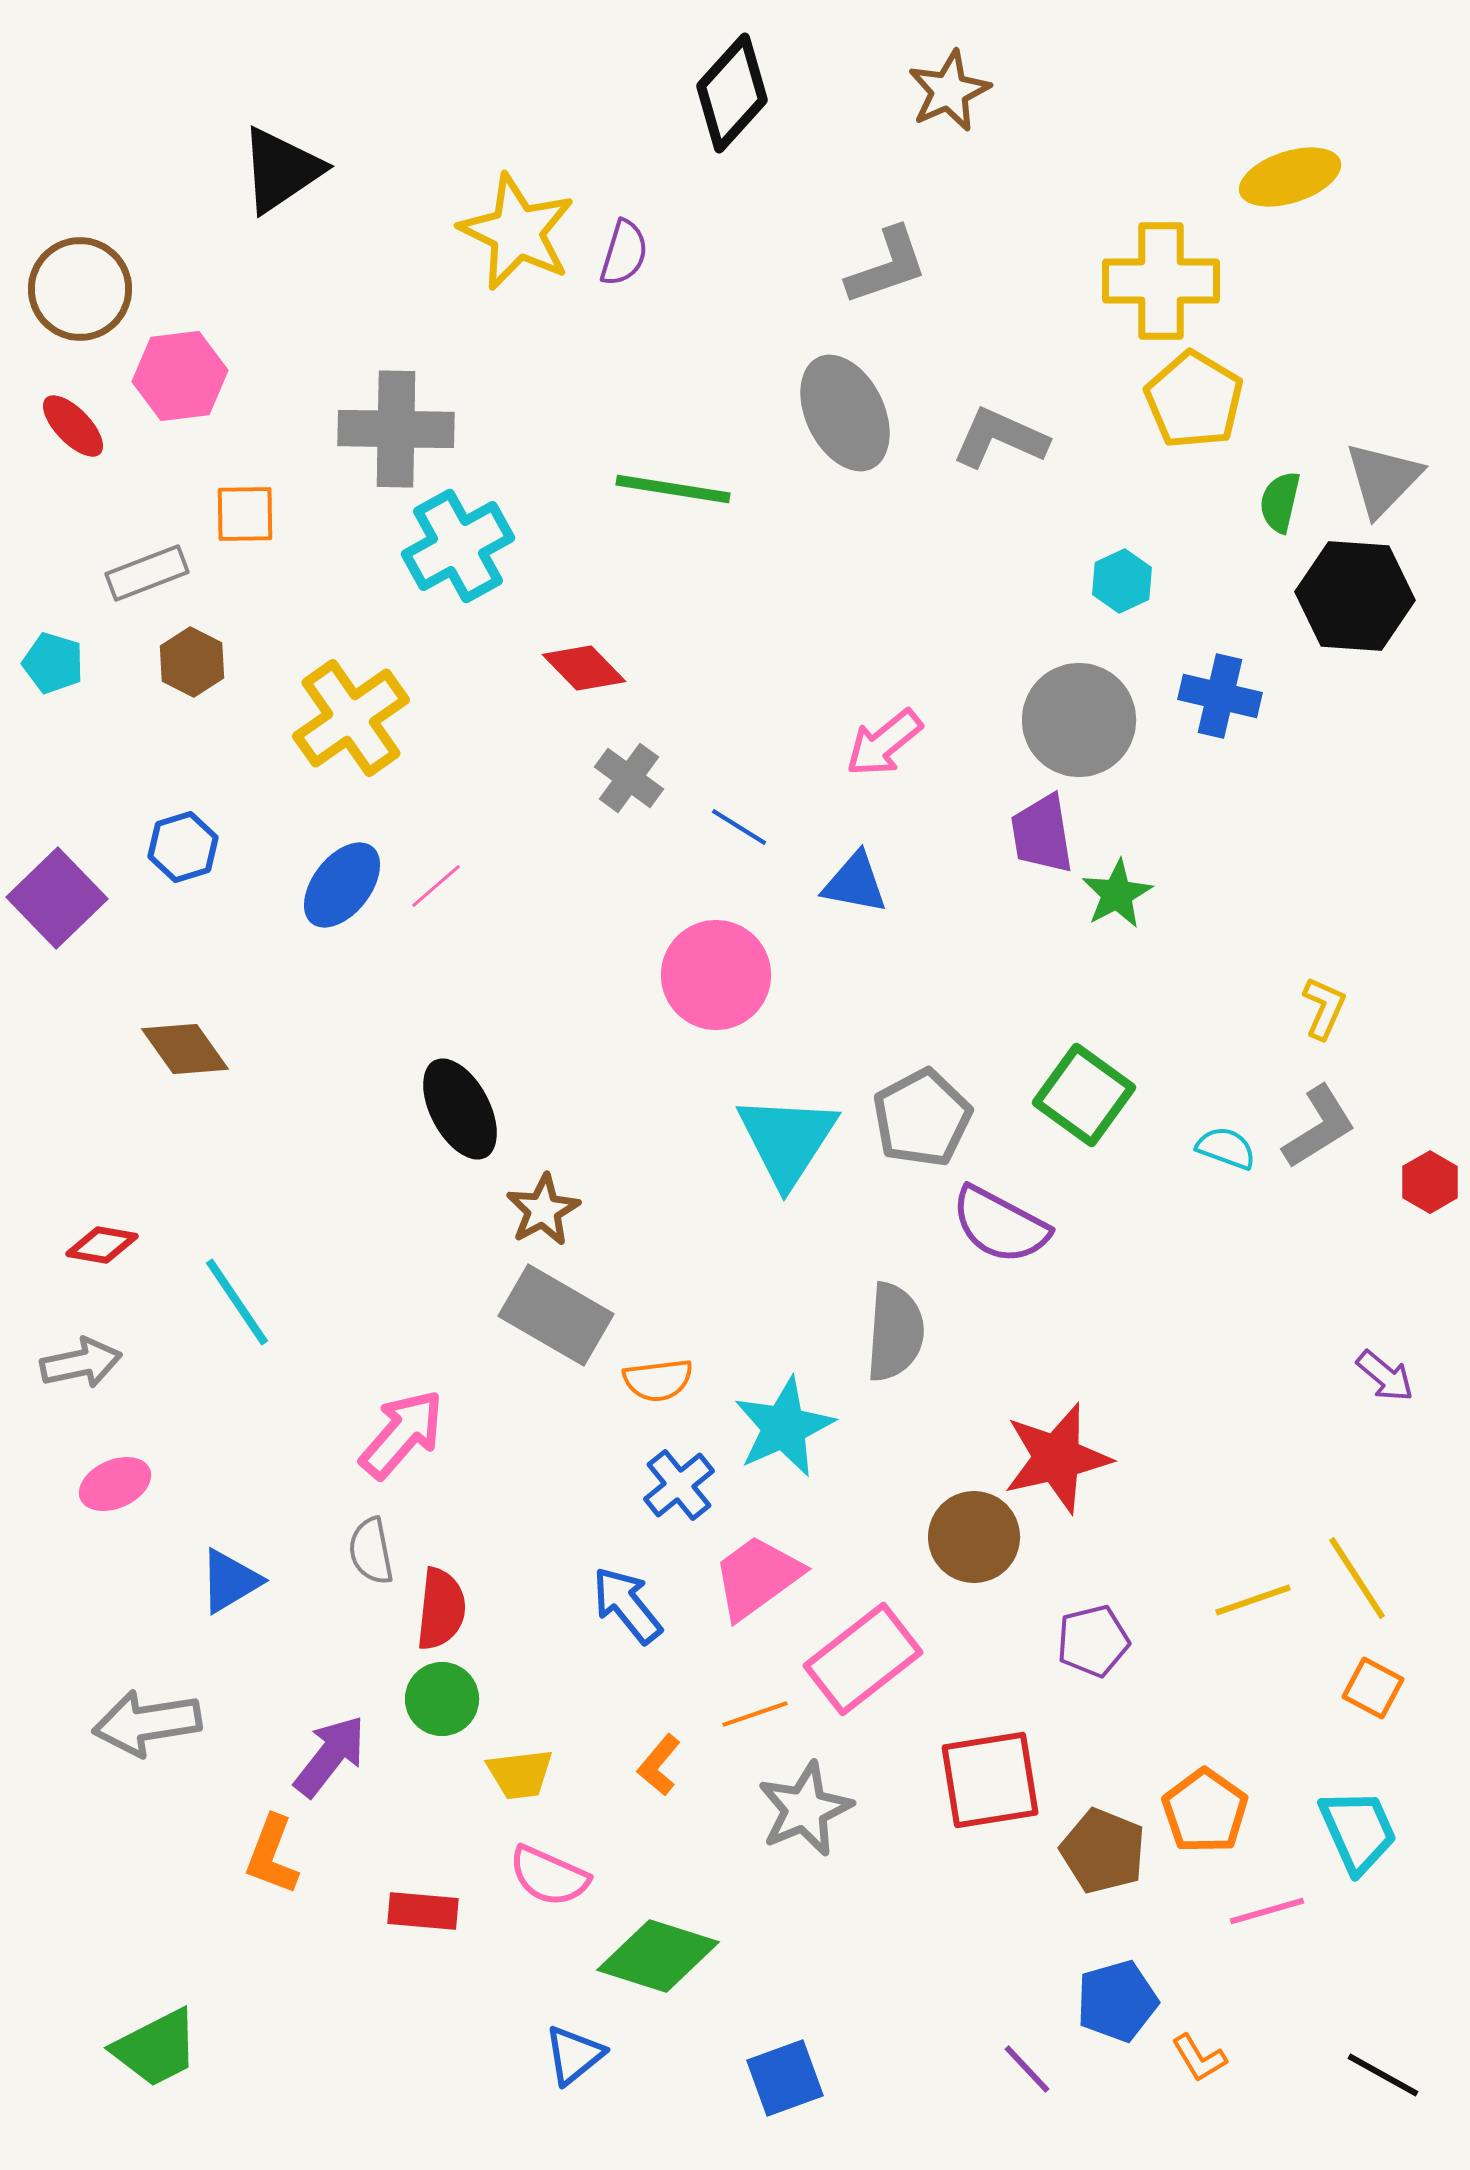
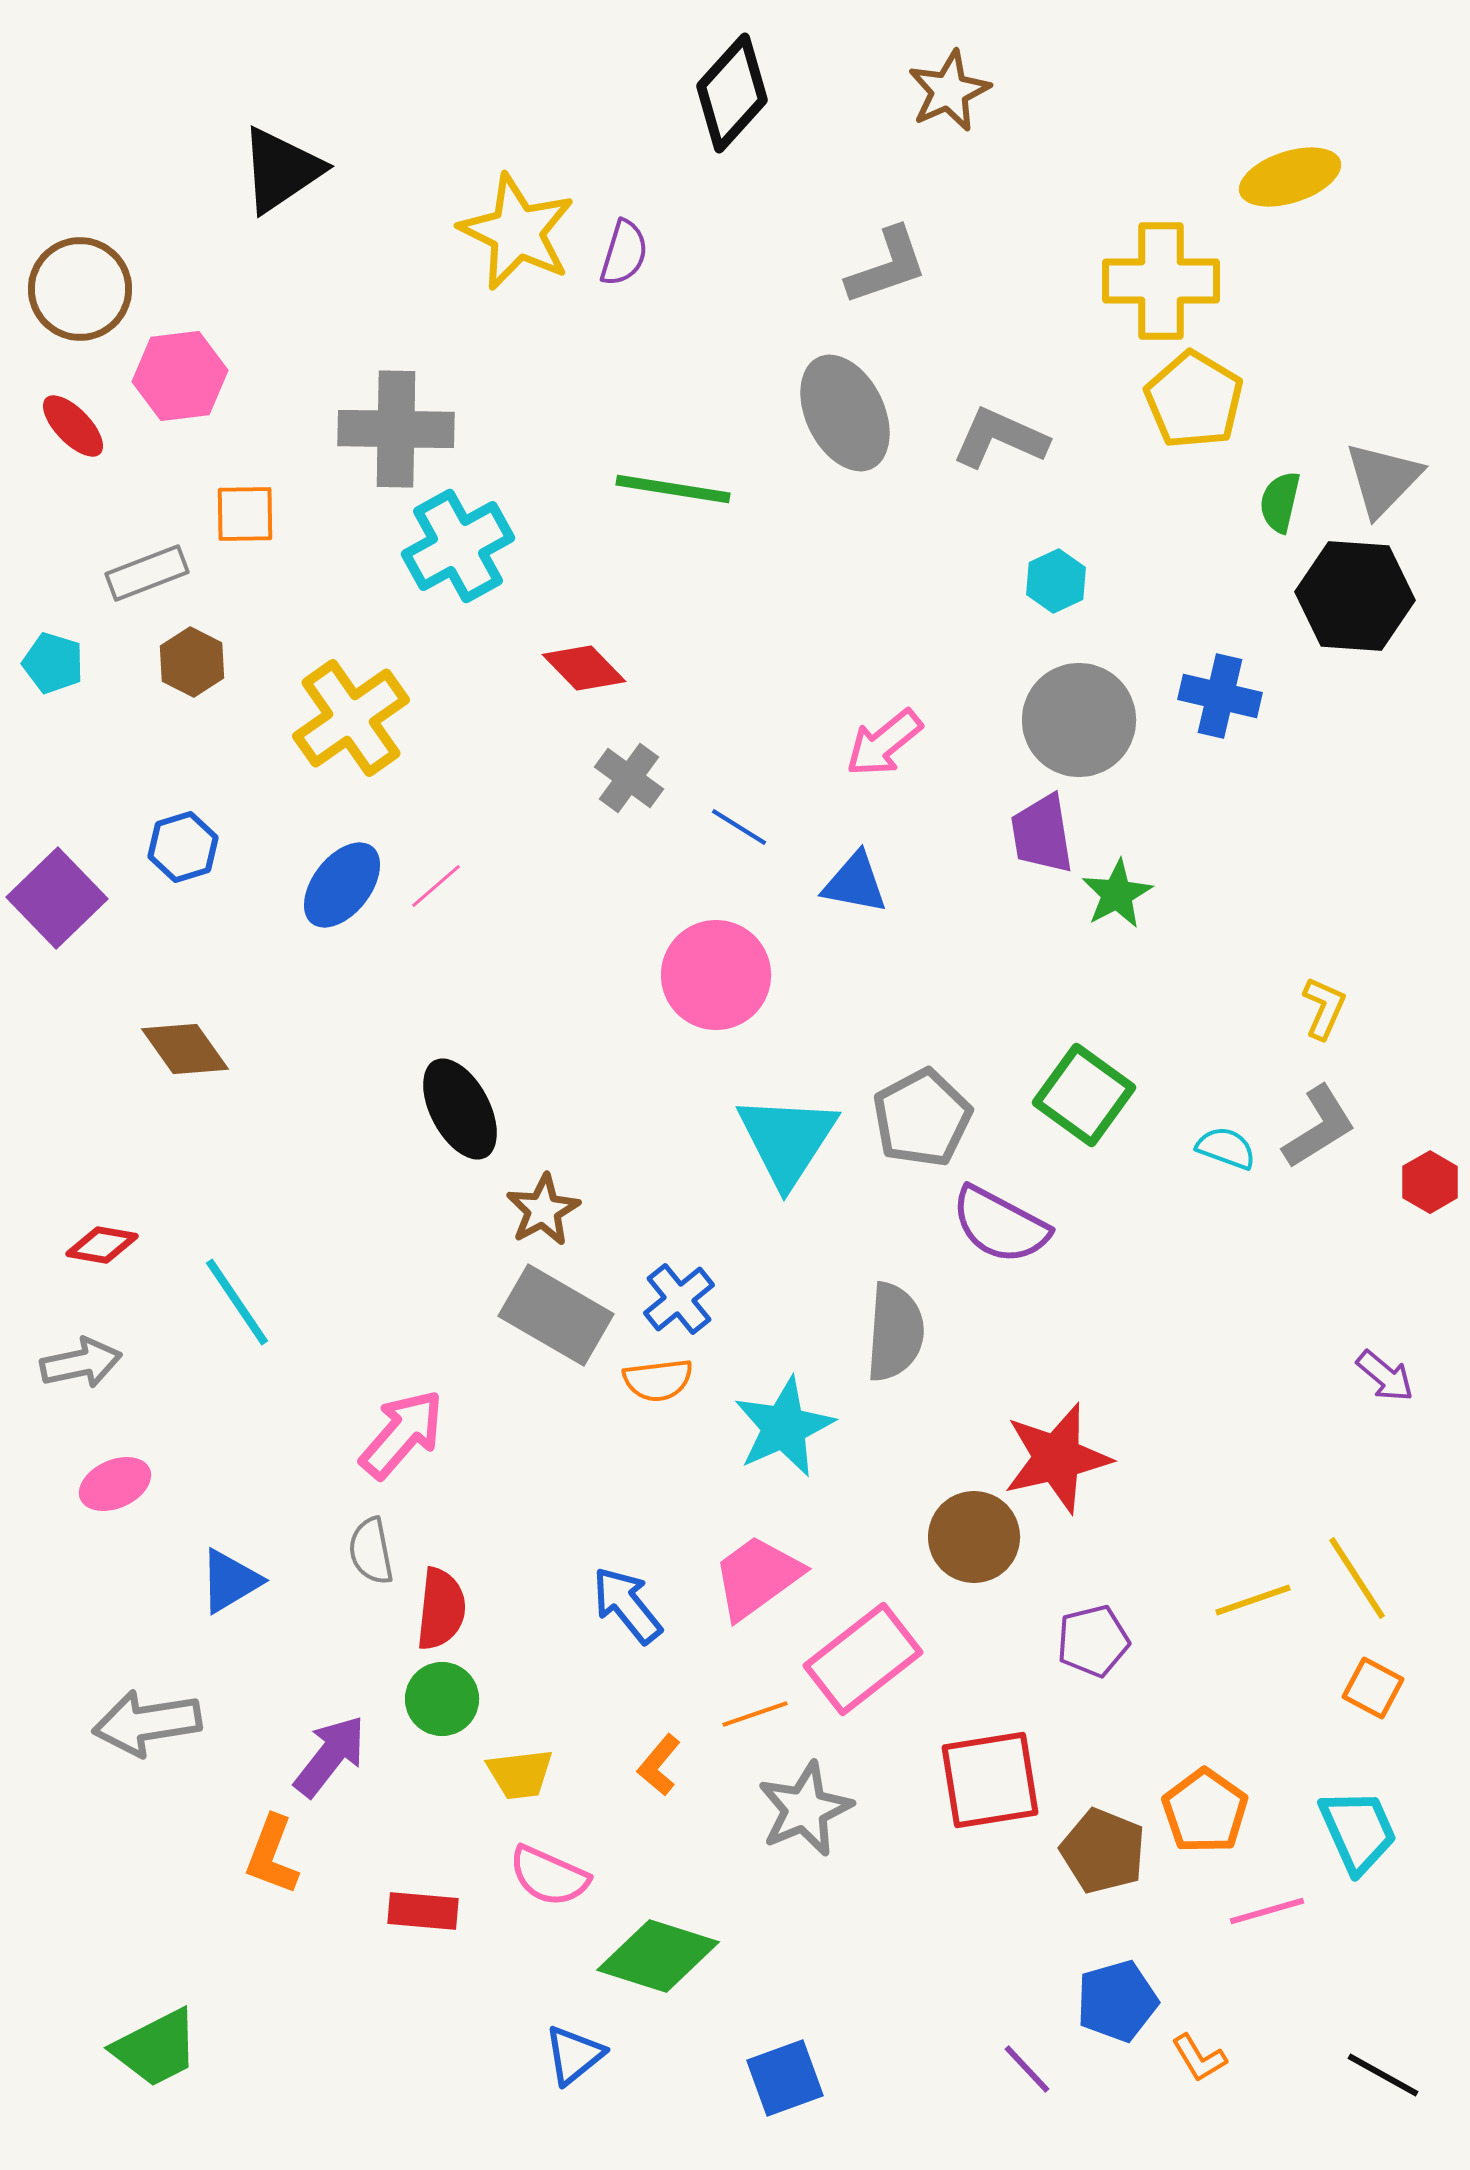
cyan hexagon at (1122, 581): moved 66 px left
blue cross at (679, 1485): moved 186 px up
